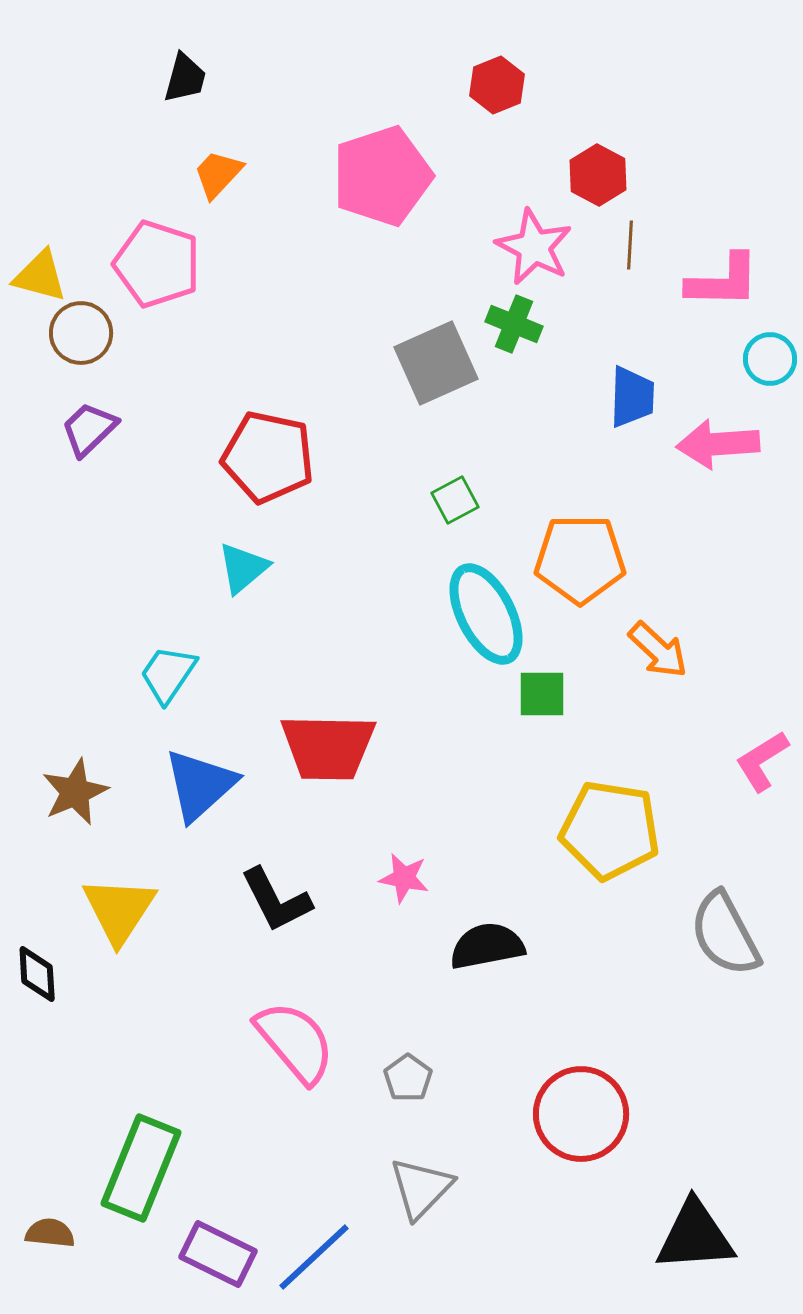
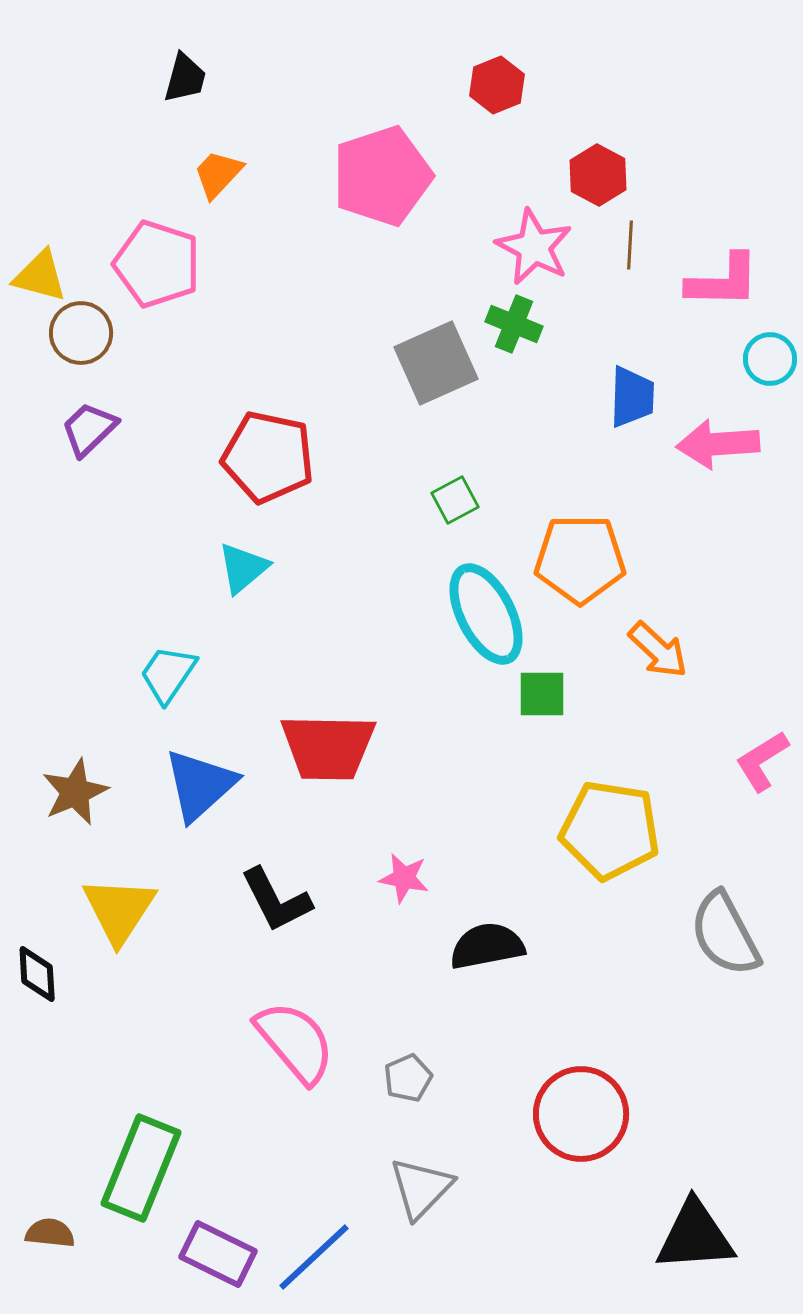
gray pentagon at (408, 1078): rotated 12 degrees clockwise
